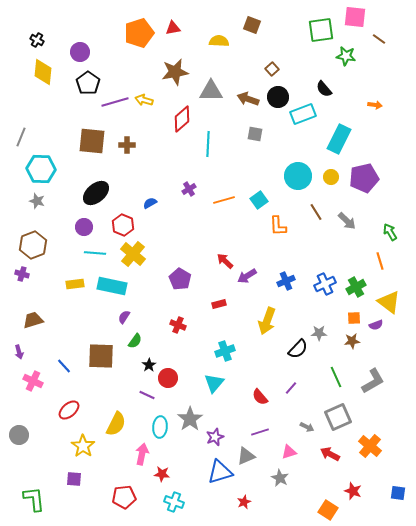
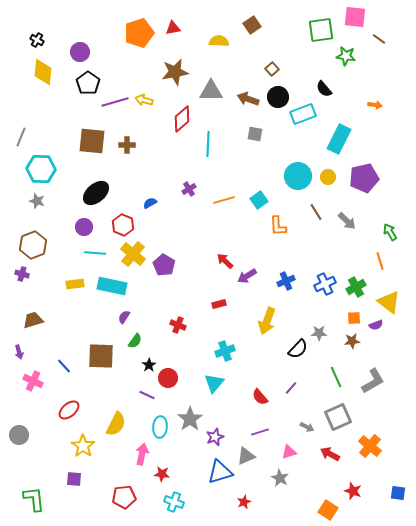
brown square at (252, 25): rotated 36 degrees clockwise
yellow circle at (331, 177): moved 3 px left
purple pentagon at (180, 279): moved 16 px left, 14 px up
